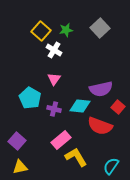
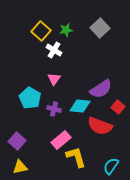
purple semicircle: rotated 20 degrees counterclockwise
yellow L-shape: rotated 15 degrees clockwise
